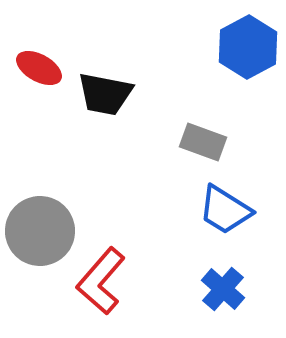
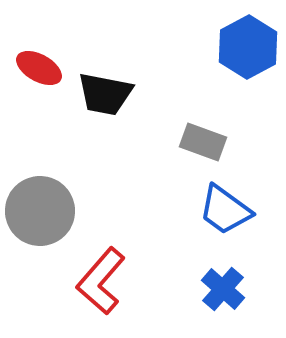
blue trapezoid: rotated 4 degrees clockwise
gray circle: moved 20 px up
